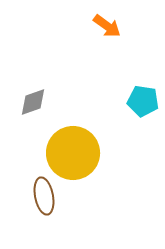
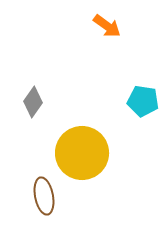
gray diamond: rotated 36 degrees counterclockwise
yellow circle: moved 9 px right
